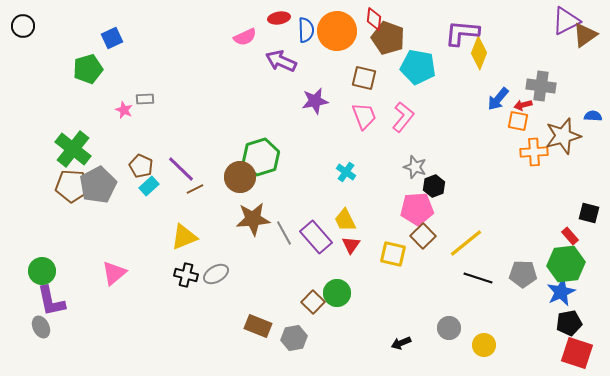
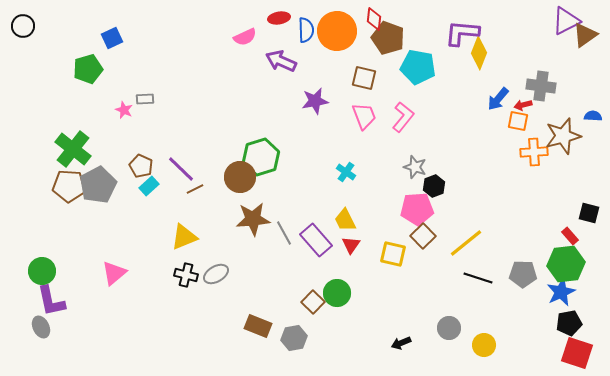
brown pentagon at (72, 186): moved 3 px left
purple rectangle at (316, 237): moved 3 px down
